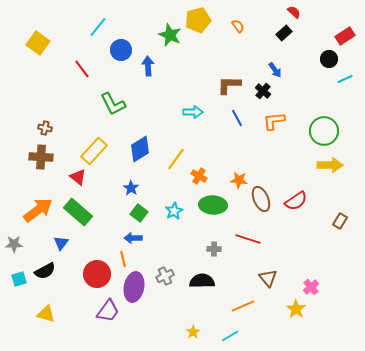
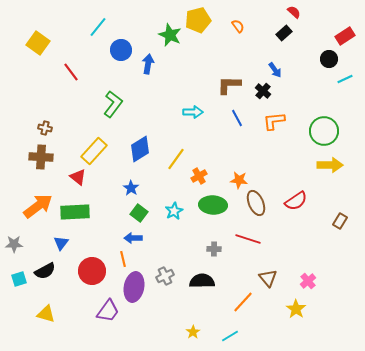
blue arrow at (148, 66): moved 2 px up; rotated 12 degrees clockwise
red line at (82, 69): moved 11 px left, 3 px down
green L-shape at (113, 104): rotated 116 degrees counterclockwise
orange cross at (199, 176): rotated 28 degrees clockwise
brown ellipse at (261, 199): moved 5 px left, 4 px down
orange arrow at (38, 210): moved 4 px up
green rectangle at (78, 212): moved 3 px left; rotated 44 degrees counterclockwise
red circle at (97, 274): moved 5 px left, 3 px up
pink cross at (311, 287): moved 3 px left, 6 px up
orange line at (243, 306): moved 4 px up; rotated 25 degrees counterclockwise
